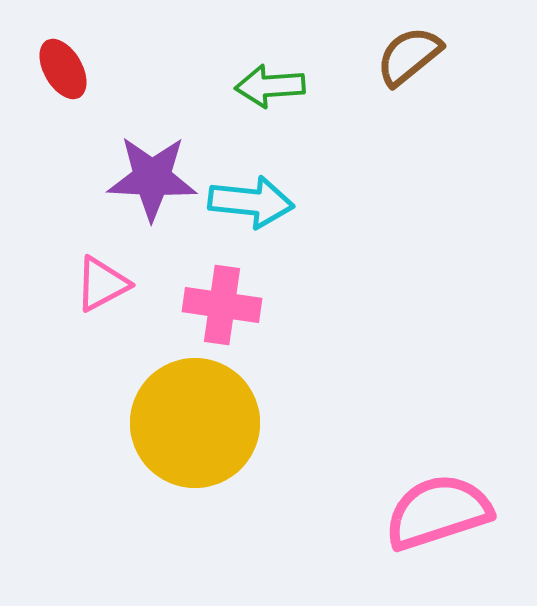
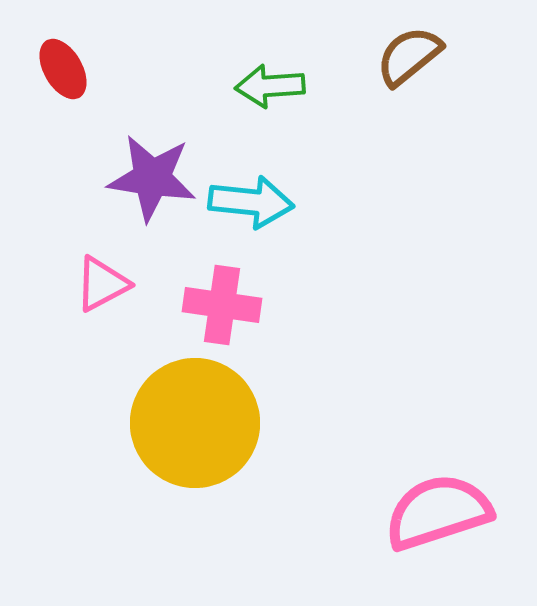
purple star: rotated 6 degrees clockwise
